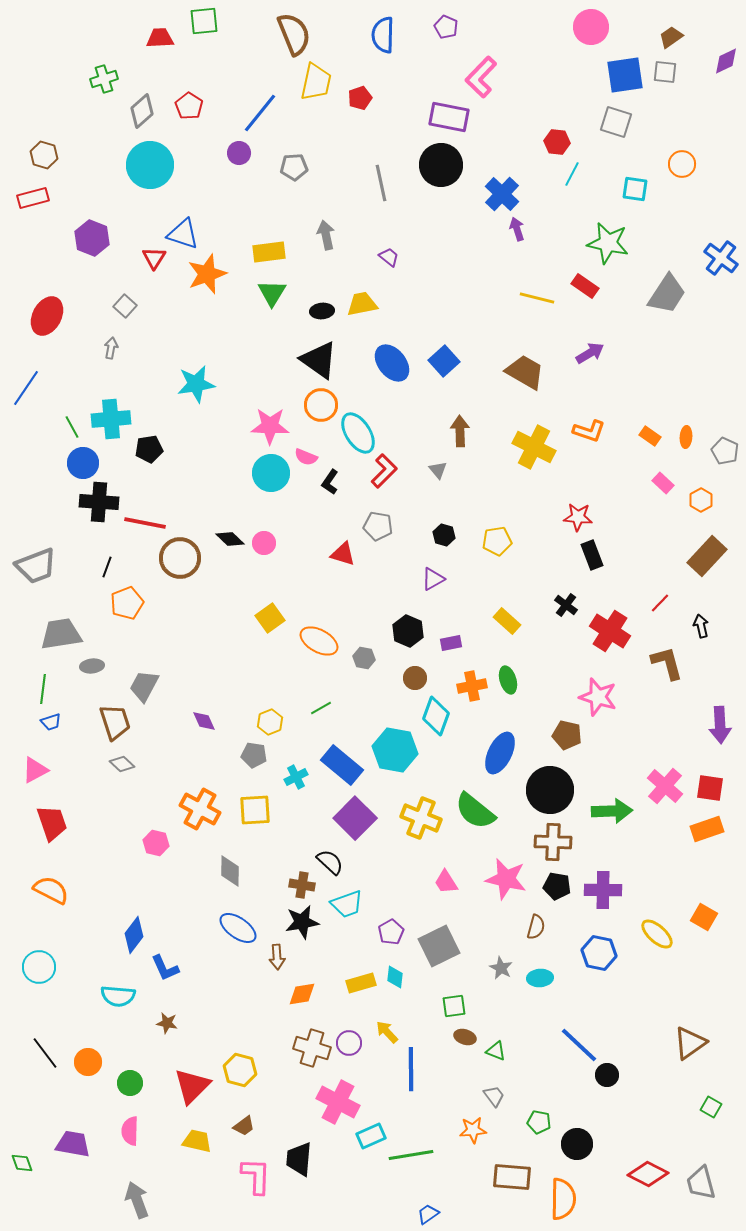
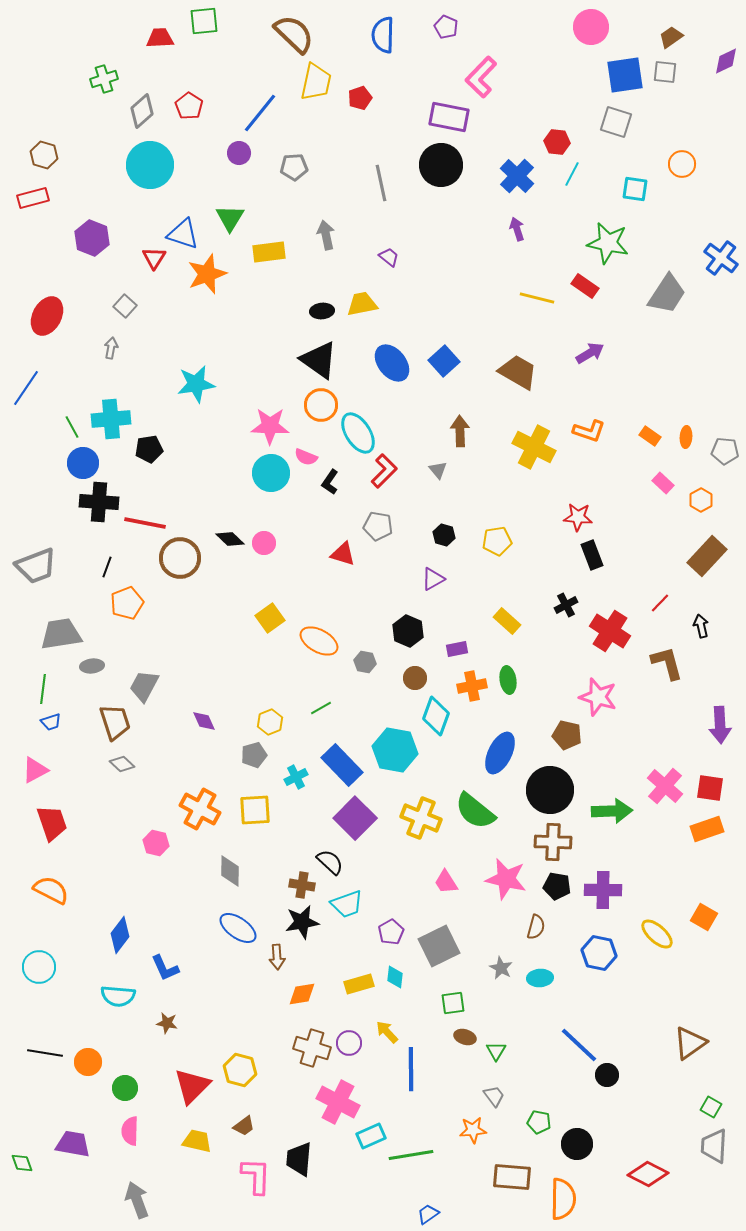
brown semicircle at (294, 34): rotated 24 degrees counterclockwise
blue cross at (502, 194): moved 15 px right, 18 px up
green triangle at (272, 293): moved 42 px left, 75 px up
brown trapezoid at (525, 372): moved 7 px left
gray pentagon at (725, 451): rotated 20 degrees counterclockwise
black cross at (566, 605): rotated 25 degrees clockwise
purple rectangle at (451, 643): moved 6 px right, 6 px down
gray hexagon at (364, 658): moved 1 px right, 4 px down
green ellipse at (508, 680): rotated 8 degrees clockwise
gray pentagon at (254, 755): rotated 25 degrees counterclockwise
blue rectangle at (342, 765): rotated 6 degrees clockwise
blue diamond at (134, 935): moved 14 px left
yellow rectangle at (361, 983): moved 2 px left, 1 px down
green square at (454, 1006): moved 1 px left, 3 px up
green triangle at (496, 1051): rotated 40 degrees clockwise
black line at (45, 1053): rotated 44 degrees counterclockwise
green circle at (130, 1083): moved 5 px left, 5 px down
gray trapezoid at (701, 1183): moved 13 px right, 37 px up; rotated 18 degrees clockwise
